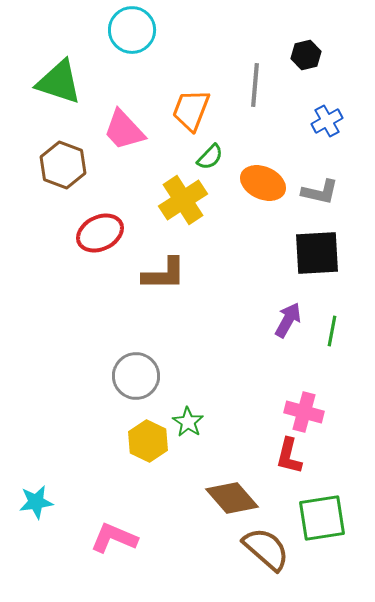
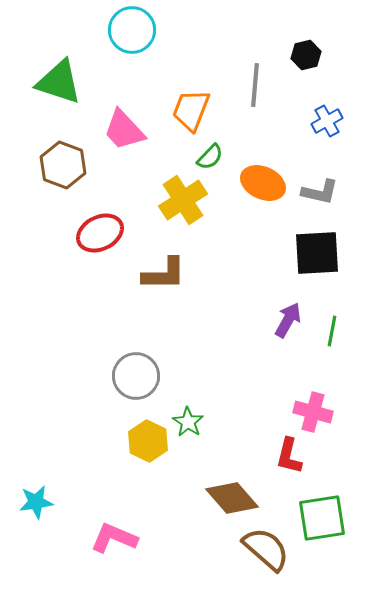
pink cross: moved 9 px right
